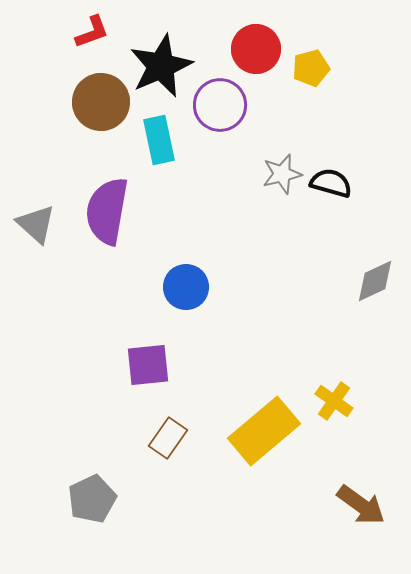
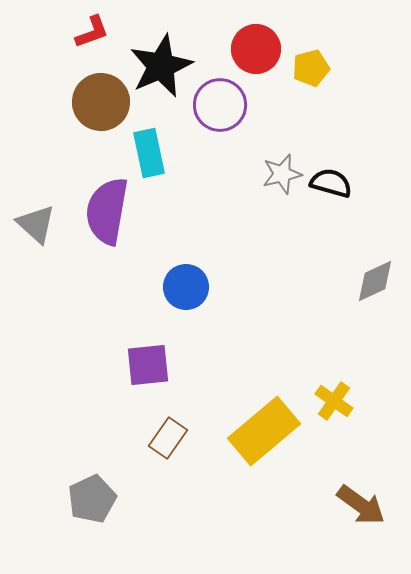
cyan rectangle: moved 10 px left, 13 px down
